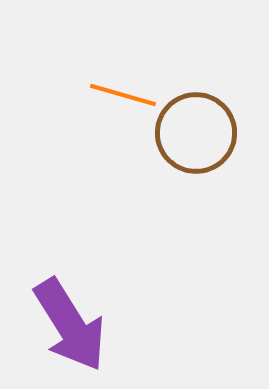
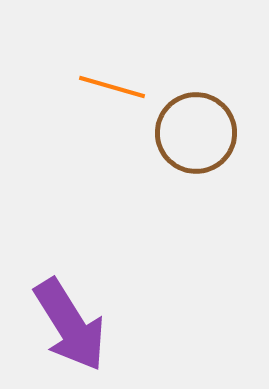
orange line: moved 11 px left, 8 px up
